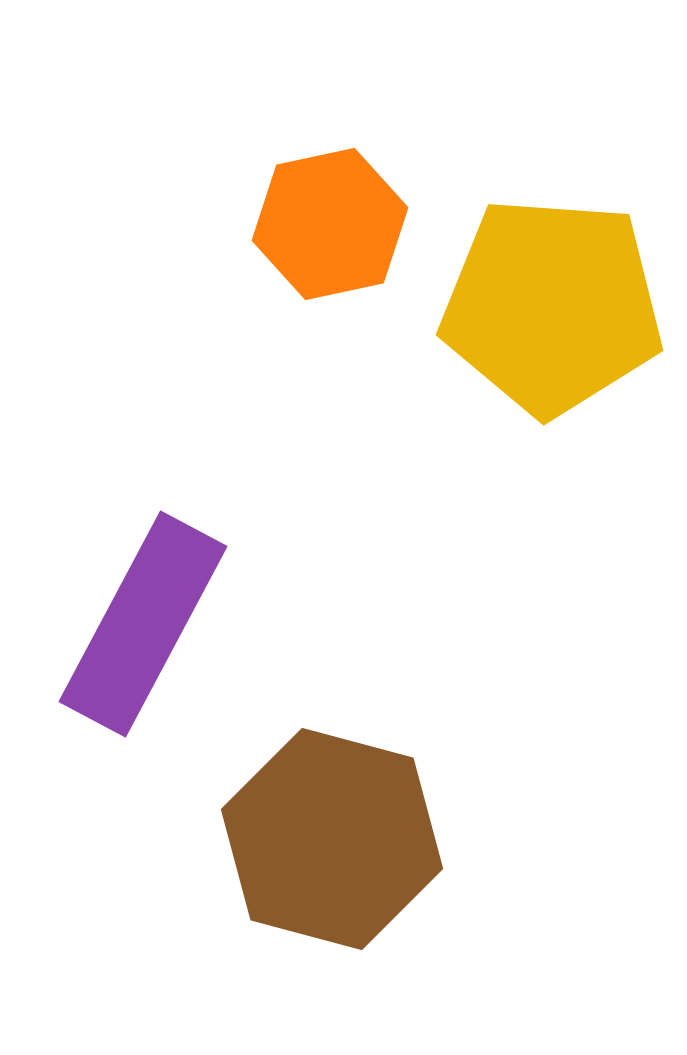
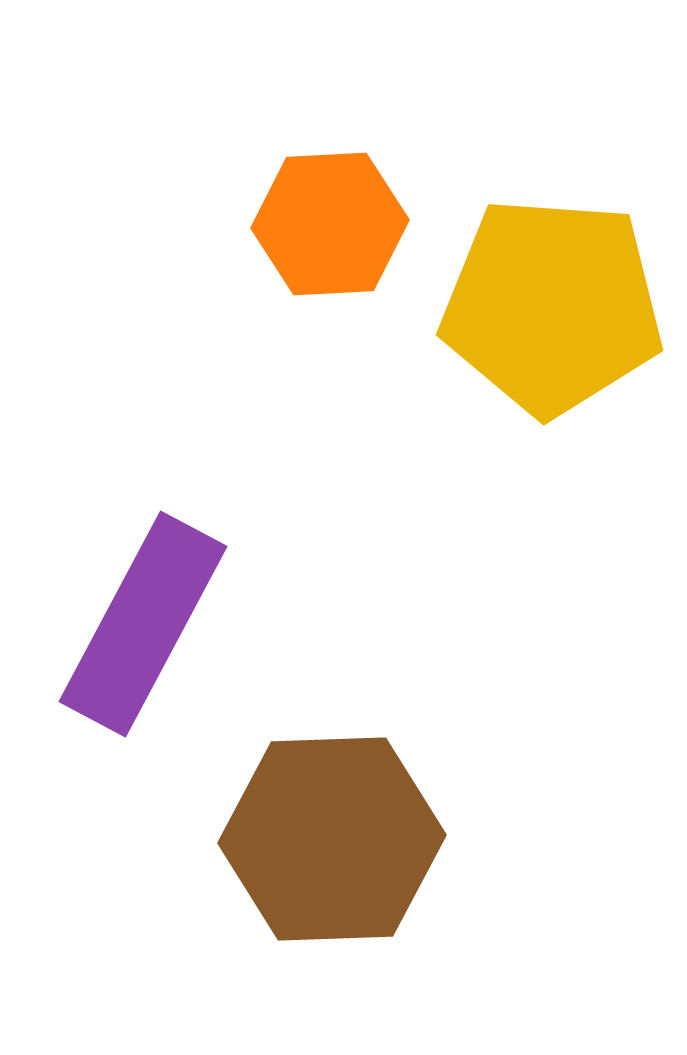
orange hexagon: rotated 9 degrees clockwise
brown hexagon: rotated 17 degrees counterclockwise
